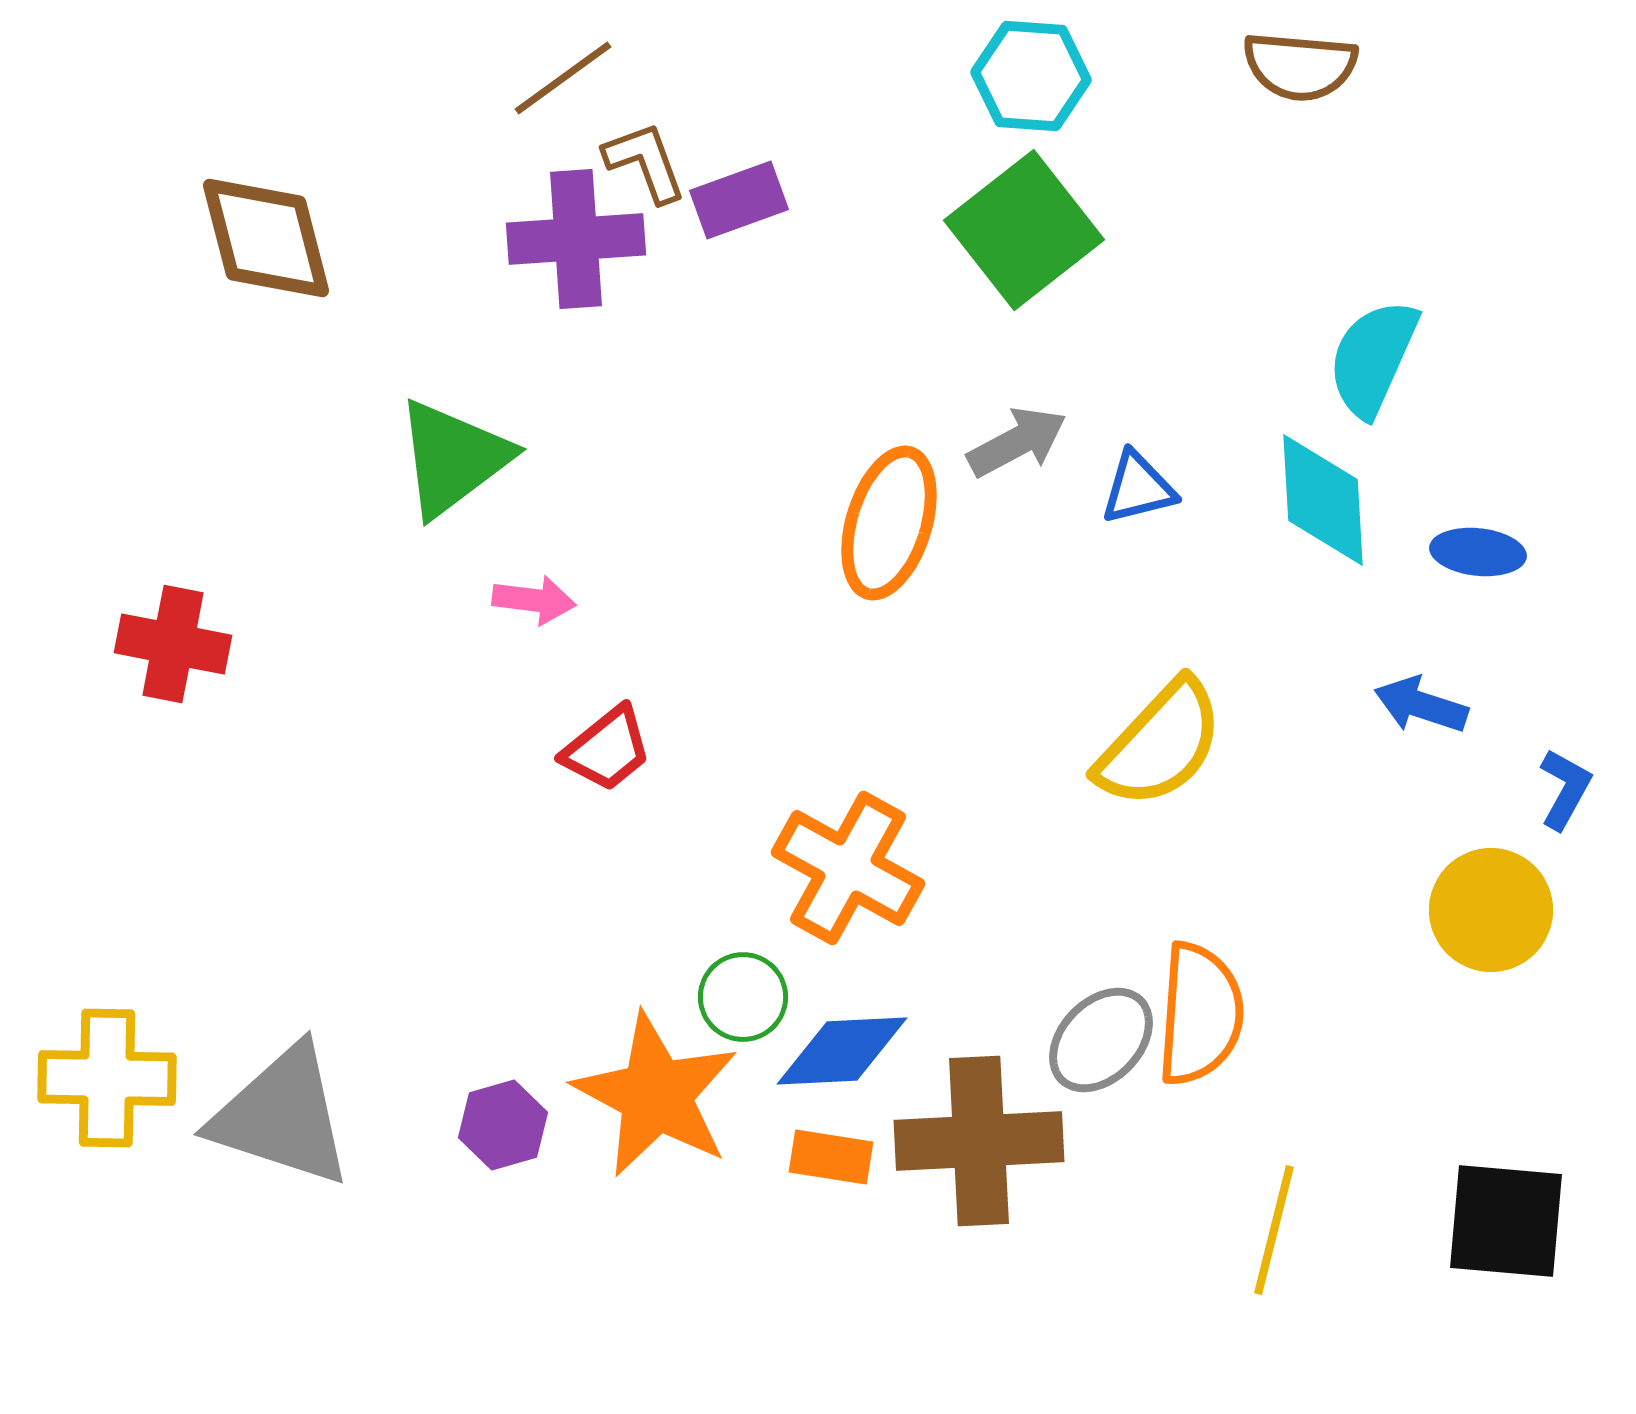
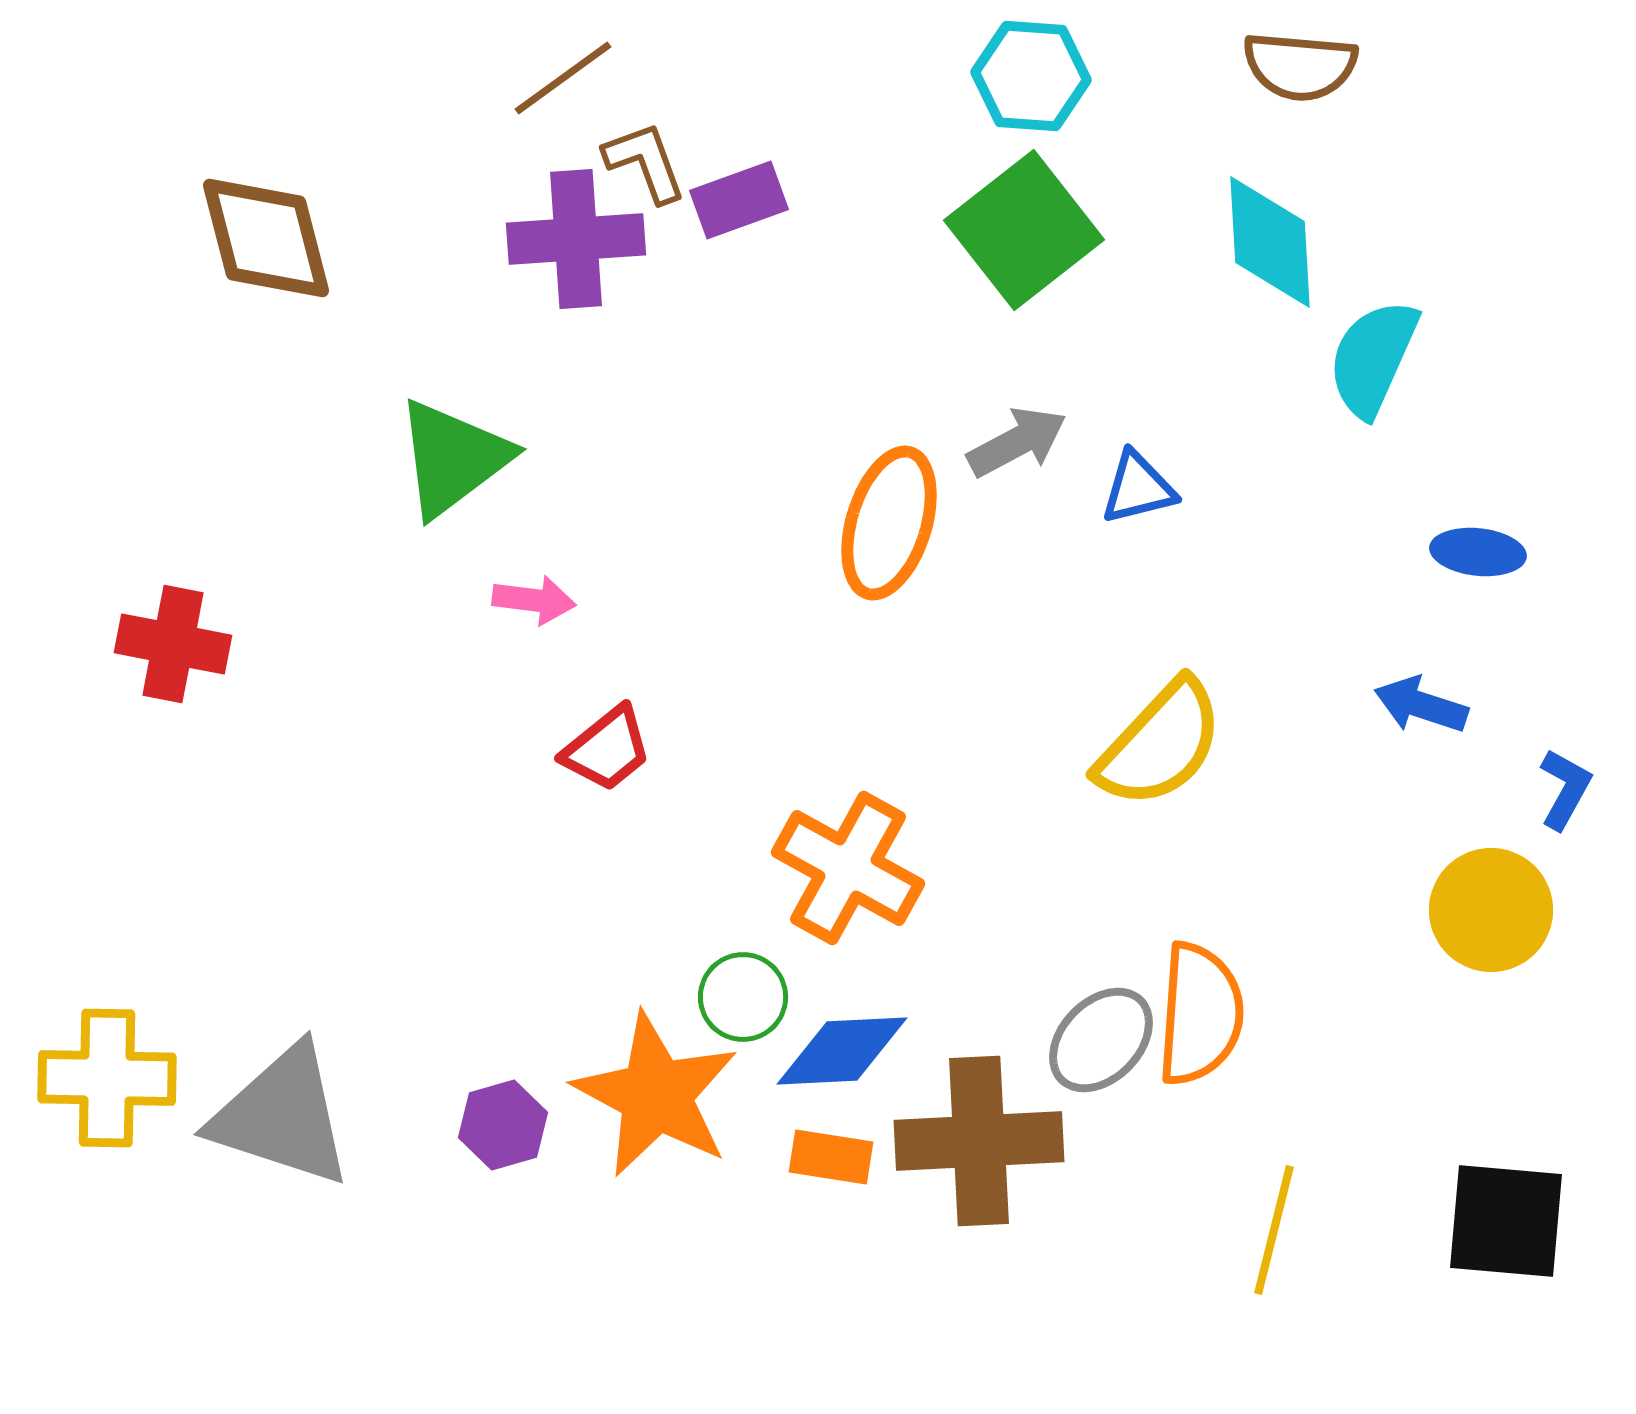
cyan diamond: moved 53 px left, 258 px up
